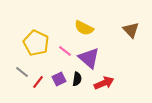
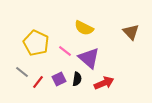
brown triangle: moved 2 px down
